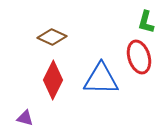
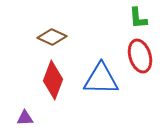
green L-shape: moved 8 px left, 4 px up; rotated 20 degrees counterclockwise
red ellipse: moved 1 px right, 1 px up
red diamond: rotated 6 degrees counterclockwise
purple triangle: rotated 18 degrees counterclockwise
